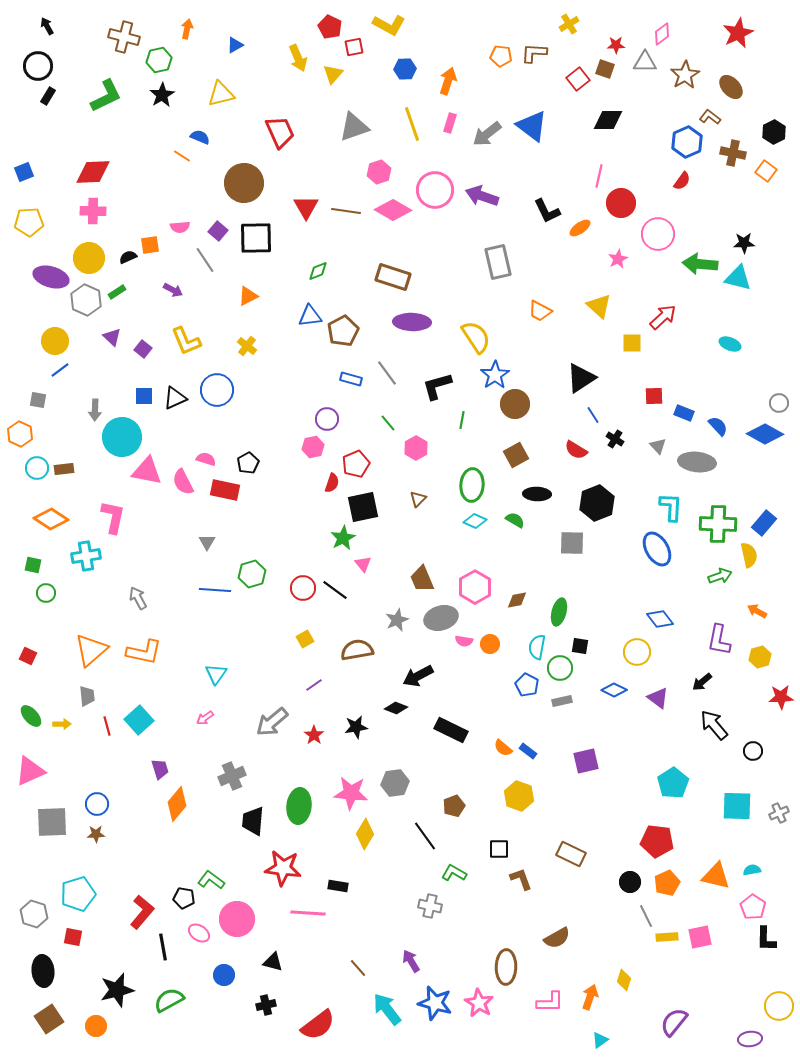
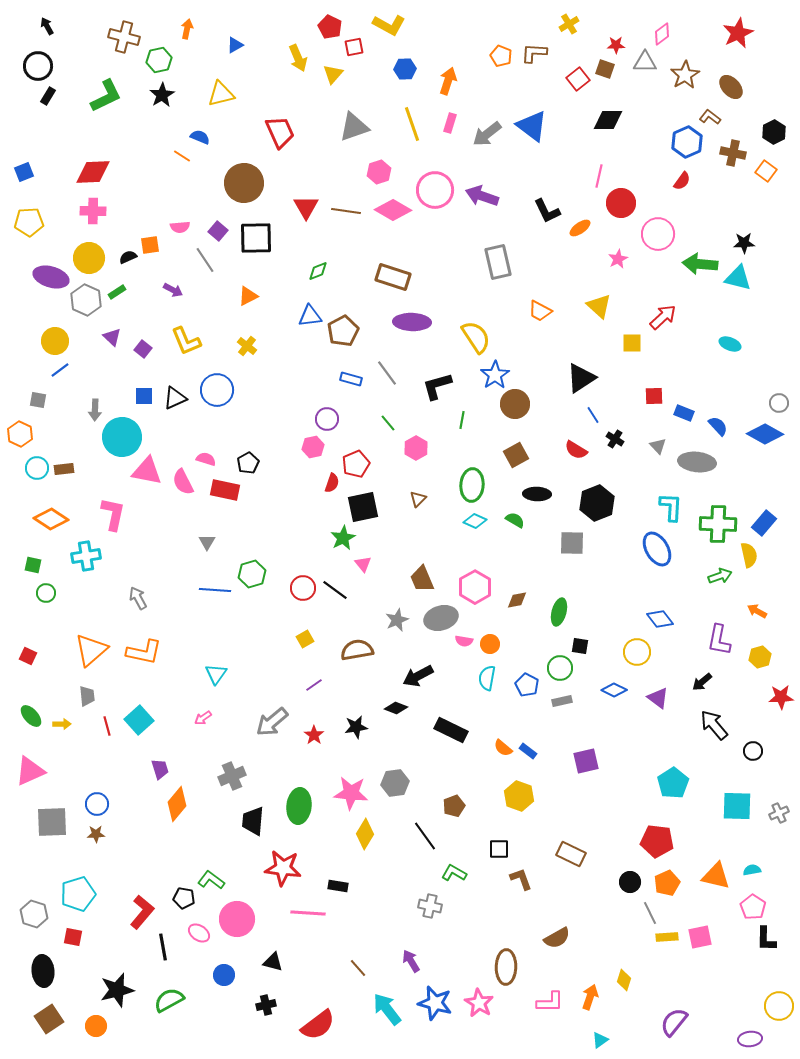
orange pentagon at (501, 56): rotated 15 degrees clockwise
pink L-shape at (113, 517): moved 3 px up
cyan semicircle at (537, 647): moved 50 px left, 31 px down
pink arrow at (205, 718): moved 2 px left
gray line at (646, 916): moved 4 px right, 3 px up
